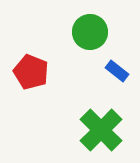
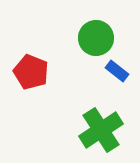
green circle: moved 6 px right, 6 px down
green cross: rotated 12 degrees clockwise
